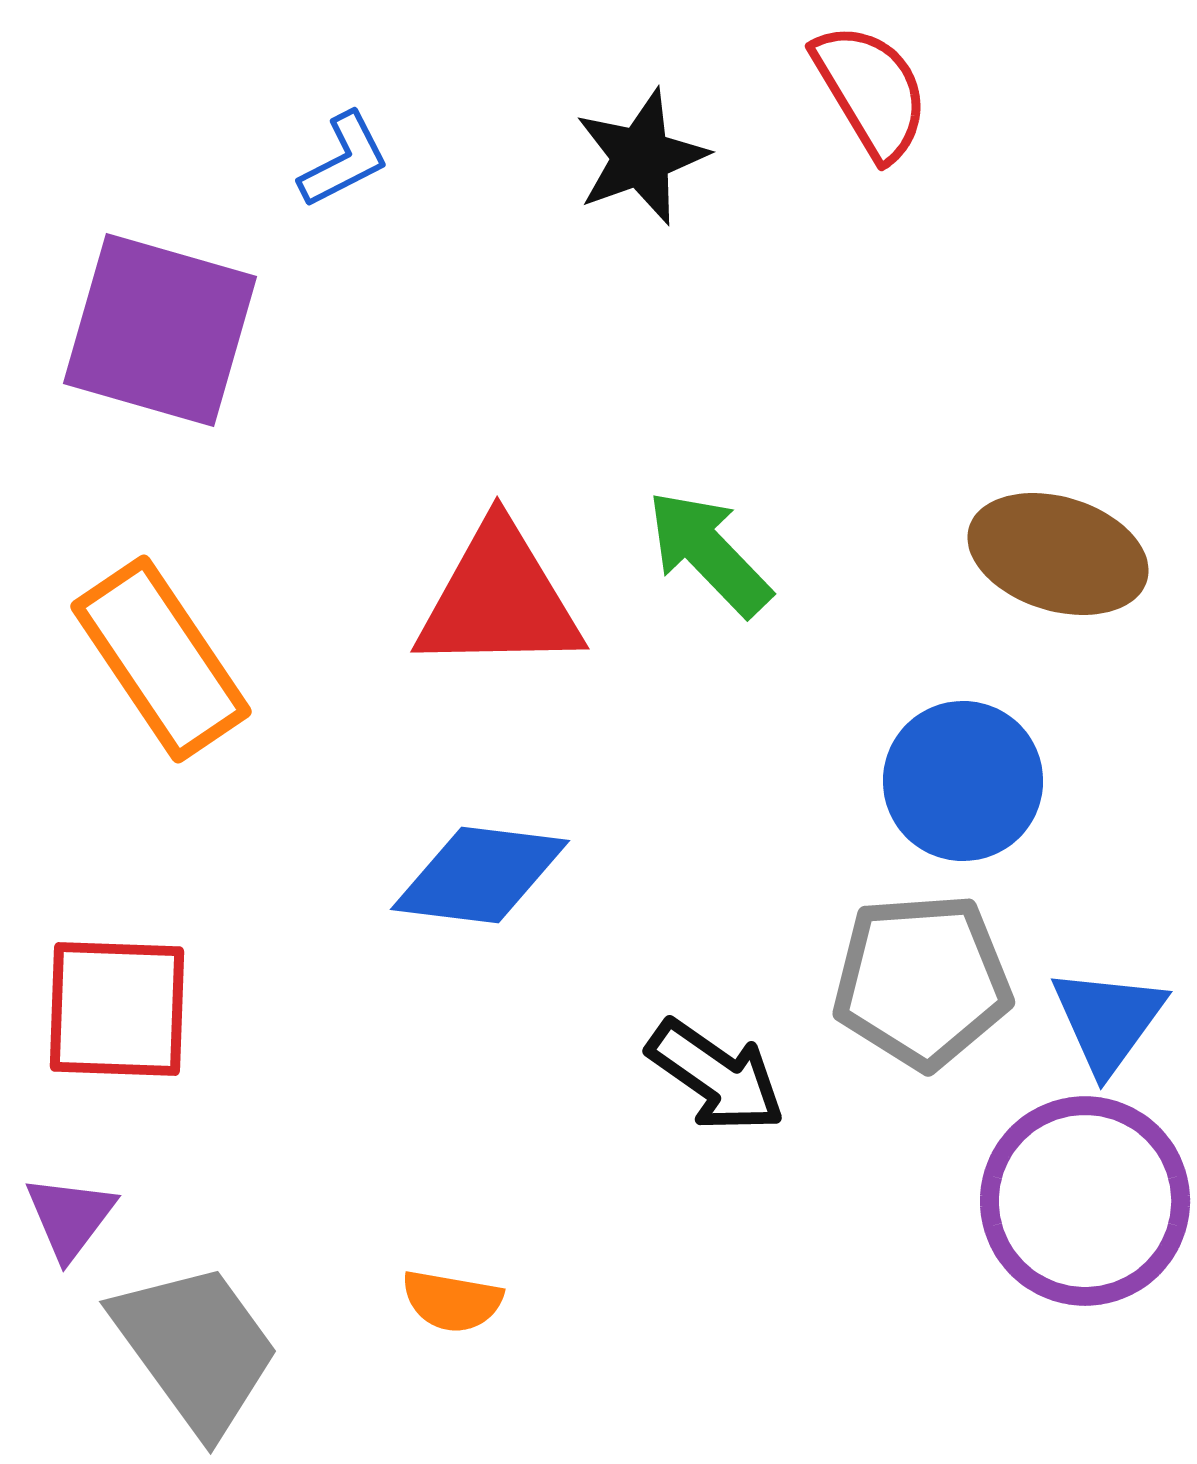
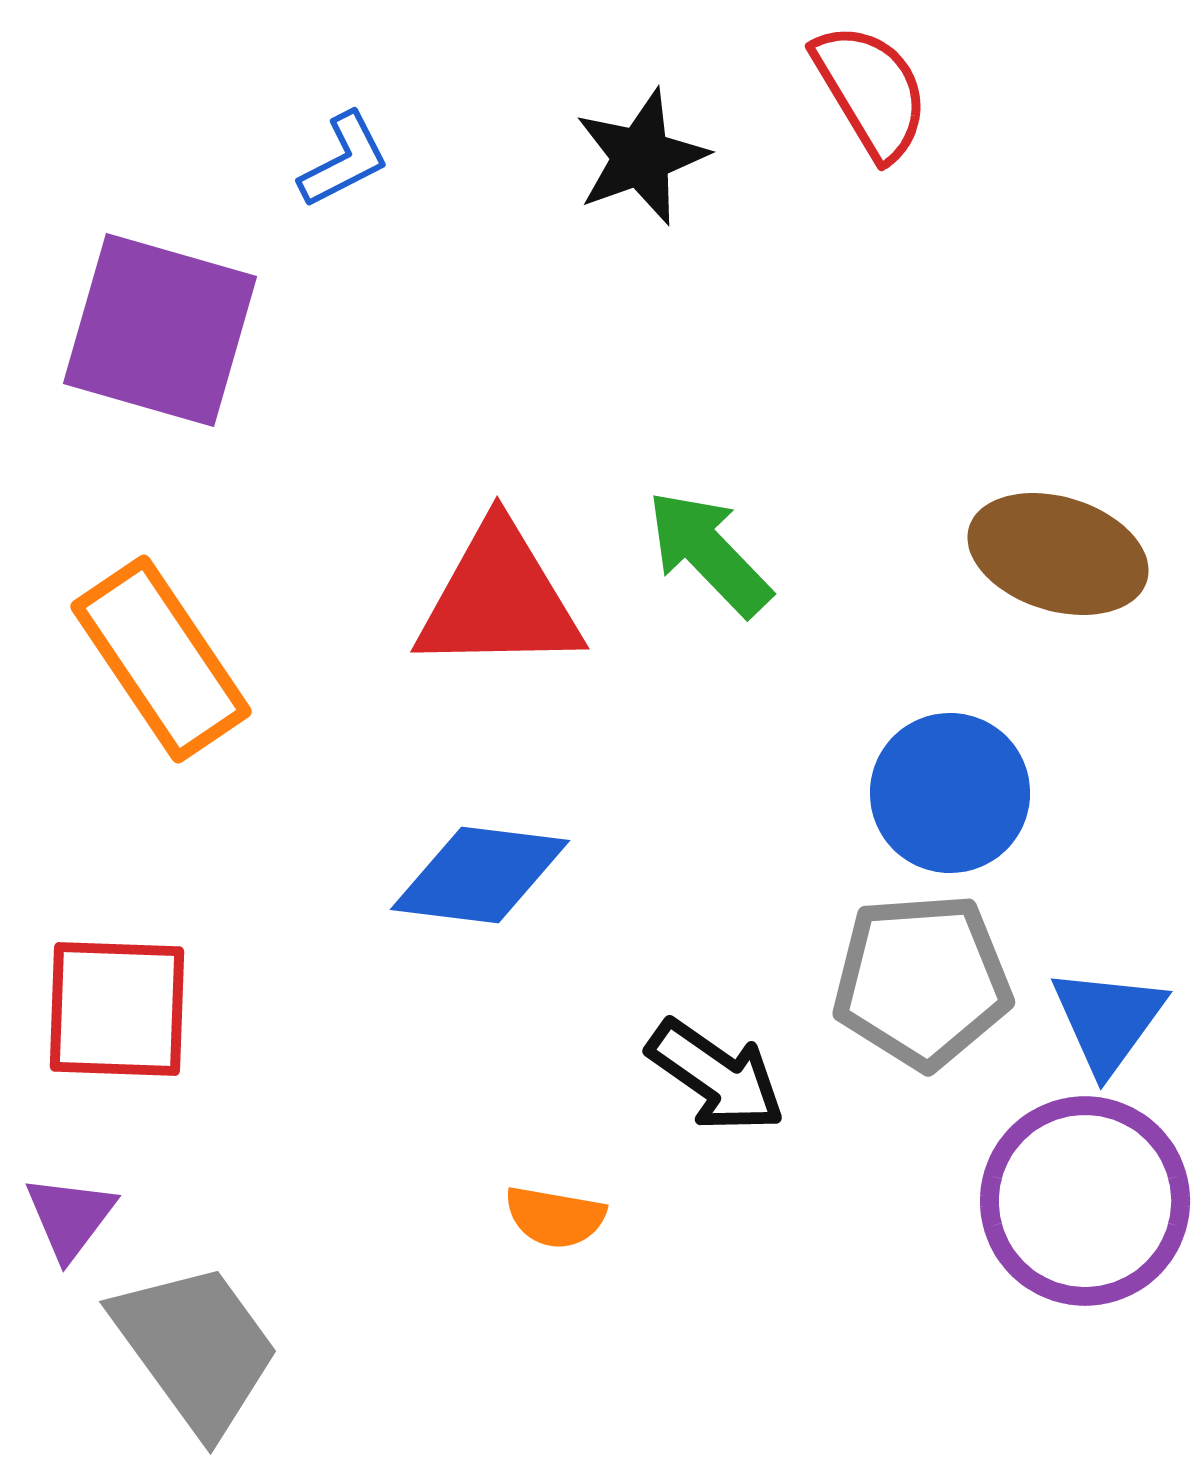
blue circle: moved 13 px left, 12 px down
orange semicircle: moved 103 px right, 84 px up
